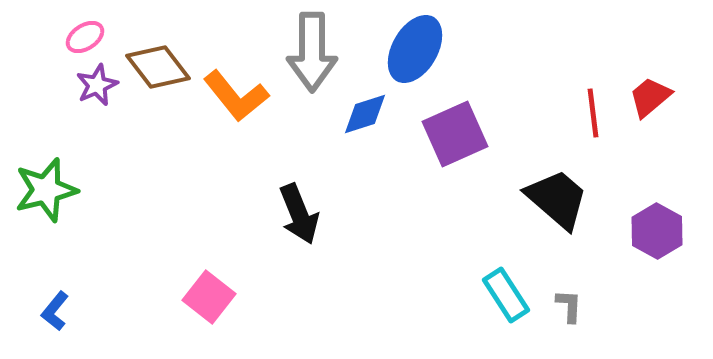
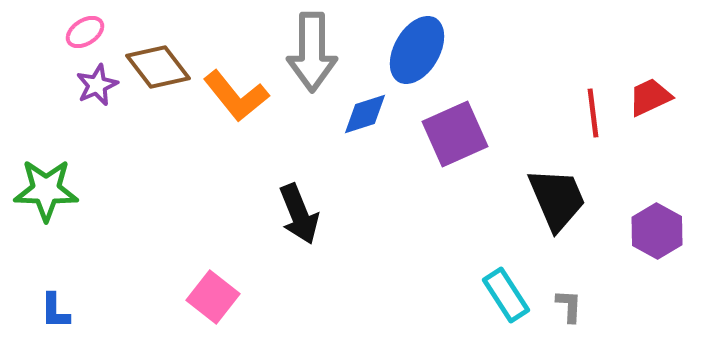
pink ellipse: moved 5 px up
blue ellipse: moved 2 px right, 1 px down
red trapezoid: rotated 15 degrees clockwise
green star: rotated 16 degrees clockwise
black trapezoid: rotated 26 degrees clockwise
pink square: moved 4 px right
blue L-shape: rotated 39 degrees counterclockwise
